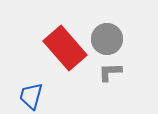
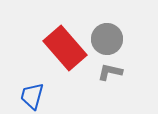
gray L-shape: rotated 15 degrees clockwise
blue trapezoid: moved 1 px right
